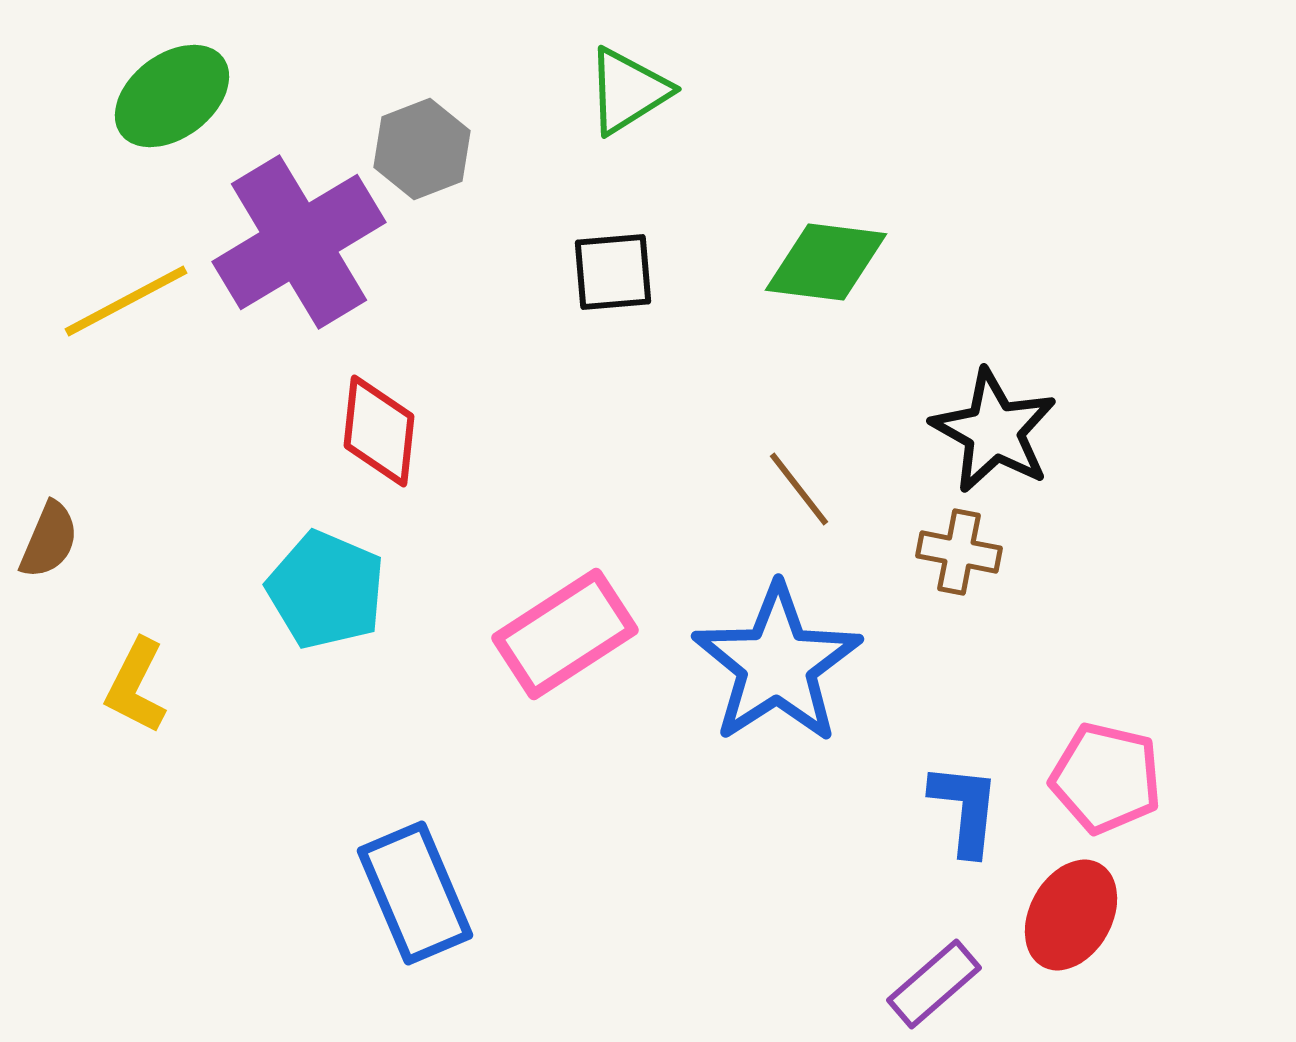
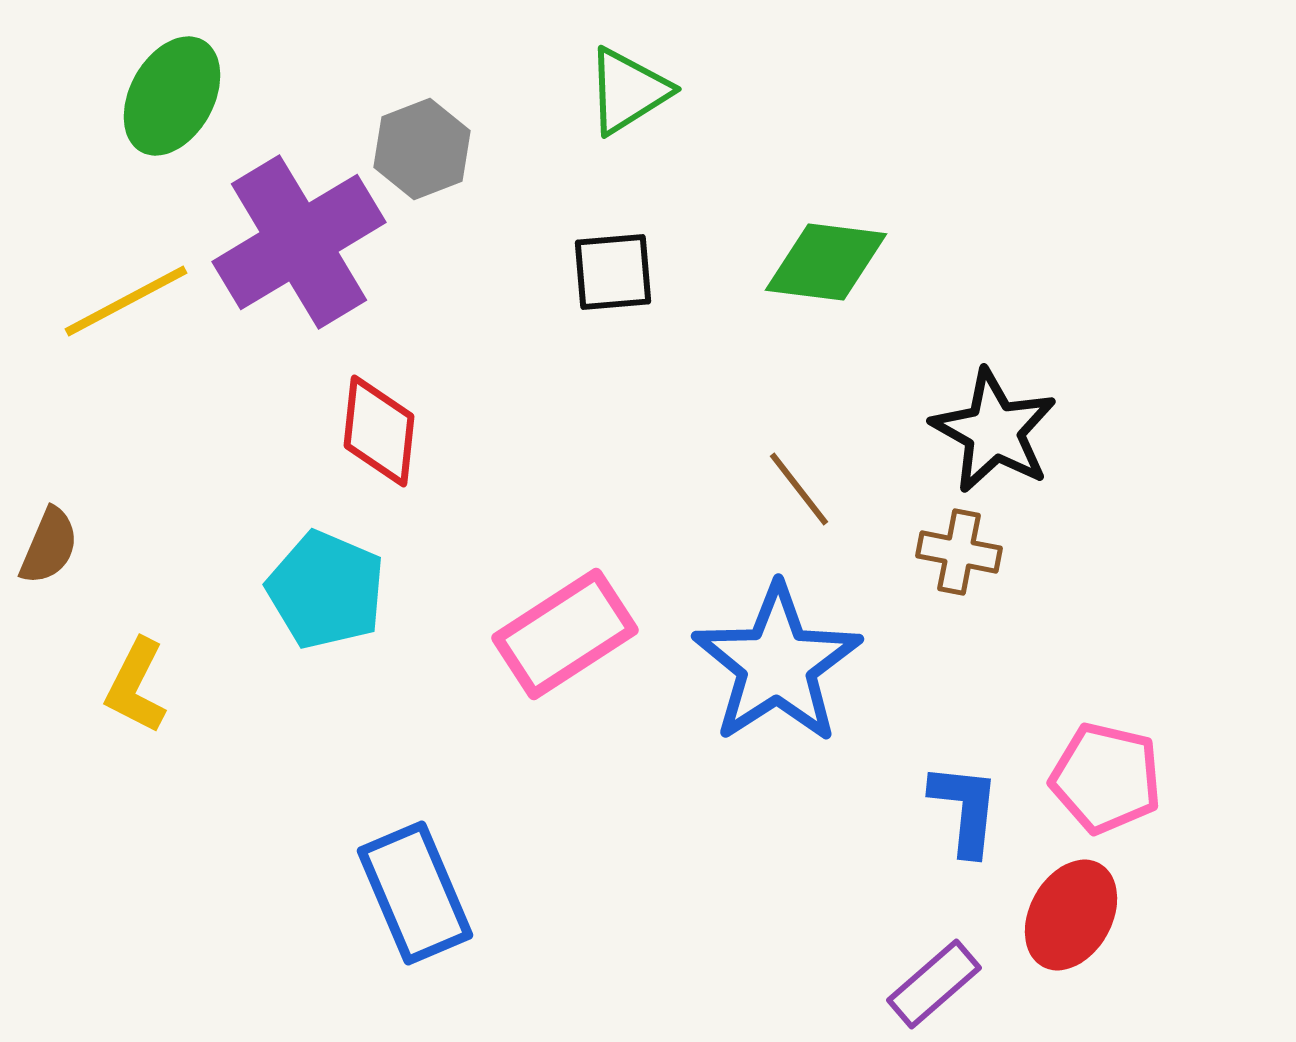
green ellipse: rotated 24 degrees counterclockwise
brown semicircle: moved 6 px down
